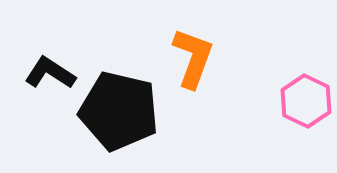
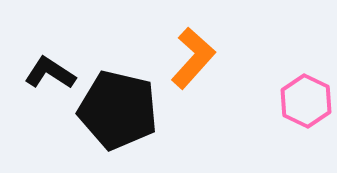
orange L-shape: rotated 22 degrees clockwise
black pentagon: moved 1 px left, 1 px up
